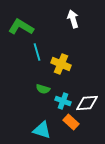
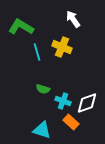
white arrow: rotated 18 degrees counterclockwise
yellow cross: moved 1 px right, 17 px up
white diamond: rotated 15 degrees counterclockwise
